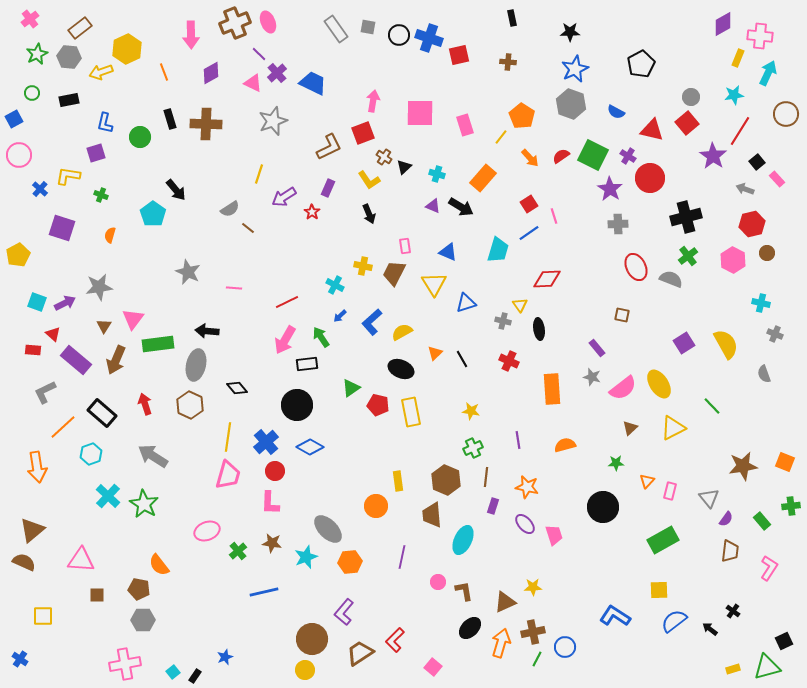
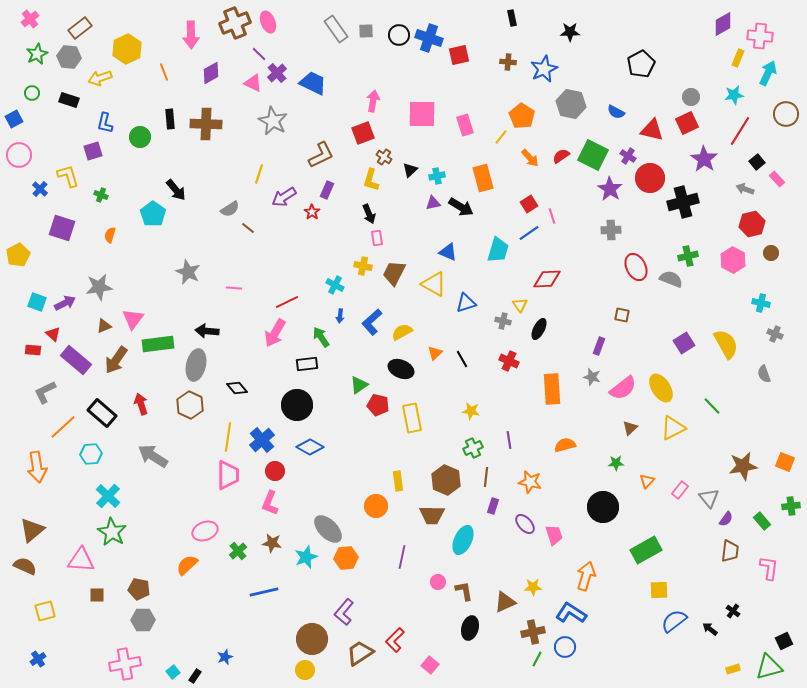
gray square at (368, 27): moved 2 px left, 4 px down; rotated 14 degrees counterclockwise
blue star at (575, 69): moved 31 px left
yellow arrow at (101, 72): moved 1 px left, 6 px down
black rectangle at (69, 100): rotated 30 degrees clockwise
gray hexagon at (571, 104): rotated 8 degrees counterclockwise
pink square at (420, 113): moved 2 px right, 1 px down
black rectangle at (170, 119): rotated 12 degrees clockwise
gray star at (273, 121): rotated 24 degrees counterclockwise
red square at (687, 123): rotated 15 degrees clockwise
brown L-shape at (329, 147): moved 8 px left, 8 px down
purple square at (96, 153): moved 3 px left, 2 px up
purple star at (713, 156): moved 9 px left, 3 px down
black triangle at (404, 167): moved 6 px right, 3 px down
cyan cross at (437, 174): moved 2 px down; rotated 28 degrees counterclockwise
yellow L-shape at (68, 176): rotated 65 degrees clockwise
orange rectangle at (483, 178): rotated 56 degrees counterclockwise
yellow L-shape at (369, 180): moved 2 px right; rotated 50 degrees clockwise
purple rectangle at (328, 188): moved 1 px left, 2 px down
purple triangle at (433, 206): moved 3 px up; rotated 35 degrees counterclockwise
pink line at (554, 216): moved 2 px left
black cross at (686, 217): moved 3 px left, 15 px up
gray cross at (618, 224): moved 7 px left, 6 px down
pink rectangle at (405, 246): moved 28 px left, 8 px up
brown circle at (767, 253): moved 4 px right
green cross at (688, 256): rotated 24 degrees clockwise
yellow triangle at (434, 284): rotated 28 degrees counterclockwise
blue arrow at (340, 316): rotated 40 degrees counterclockwise
brown triangle at (104, 326): rotated 35 degrees clockwise
black ellipse at (539, 329): rotated 35 degrees clockwise
pink arrow at (285, 340): moved 10 px left, 7 px up
purple rectangle at (597, 348): moved 2 px right, 2 px up; rotated 60 degrees clockwise
brown arrow at (116, 360): rotated 12 degrees clockwise
yellow ellipse at (659, 384): moved 2 px right, 4 px down
green triangle at (351, 388): moved 8 px right, 3 px up
red arrow at (145, 404): moved 4 px left
yellow rectangle at (411, 412): moved 1 px right, 6 px down
purple line at (518, 440): moved 9 px left
blue cross at (266, 442): moved 4 px left, 2 px up
cyan hexagon at (91, 454): rotated 15 degrees clockwise
pink trapezoid at (228, 475): rotated 16 degrees counterclockwise
orange star at (527, 487): moved 3 px right, 5 px up
pink rectangle at (670, 491): moved 10 px right, 1 px up; rotated 24 degrees clockwise
pink L-shape at (270, 503): rotated 20 degrees clockwise
green star at (144, 504): moved 32 px left, 28 px down
brown trapezoid at (432, 515): rotated 84 degrees counterclockwise
pink ellipse at (207, 531): moved 2 px left
green rectangle at (663, 540): moved 17 px left, 10 px down
brown semicircle at (24, 562): moved 1 px right, 4 px down
orange hexagon at (350, 562): moved 4 px left, 4 px up
orange semicircle at (159, 565): moved 28 px right; rotated 85 degrees clockwise
pink L-shape at (769, 568): rotated 25 degrees counterclockwise
yellow square at (43, 616): moved 2 px right, 5 px up; rotated 15 degrees counterclockwise
blue L-shape at (615, 616): moved 44 px left, 3 px up
black ellipse at (470, 628): rotated 30 degrees counterclockwise
orange arrow at (501, 643): moved 85 px right, 67 px up
blue cross at (20, 659): moved 18 px right; rotated 21 degrees clockwise
pink square at (433, 667): moved 3 px left, 2 px up
green triangle at (767, 667): moved 2 px right
